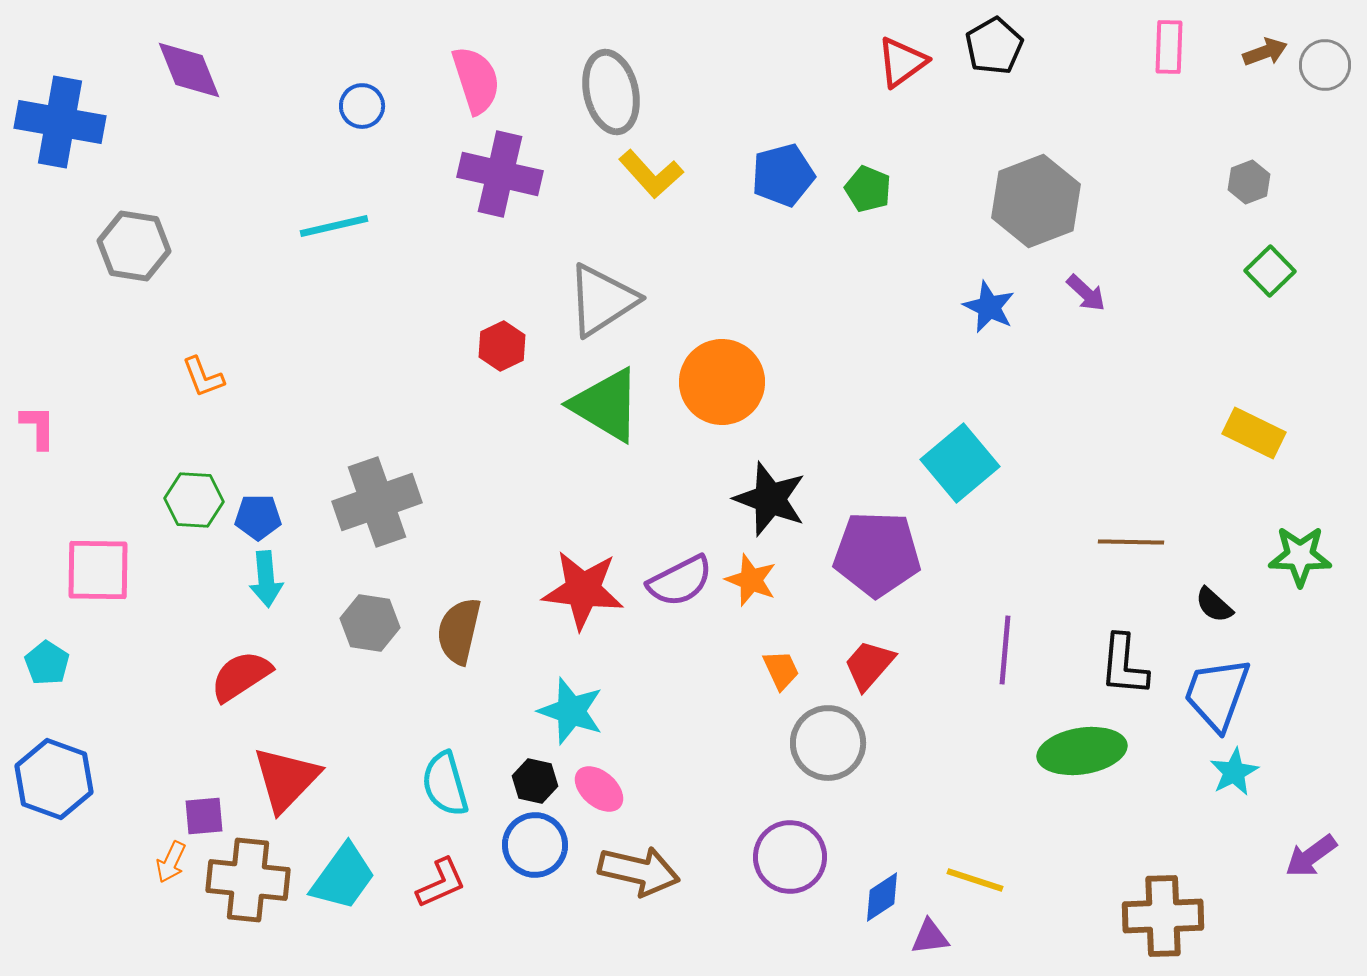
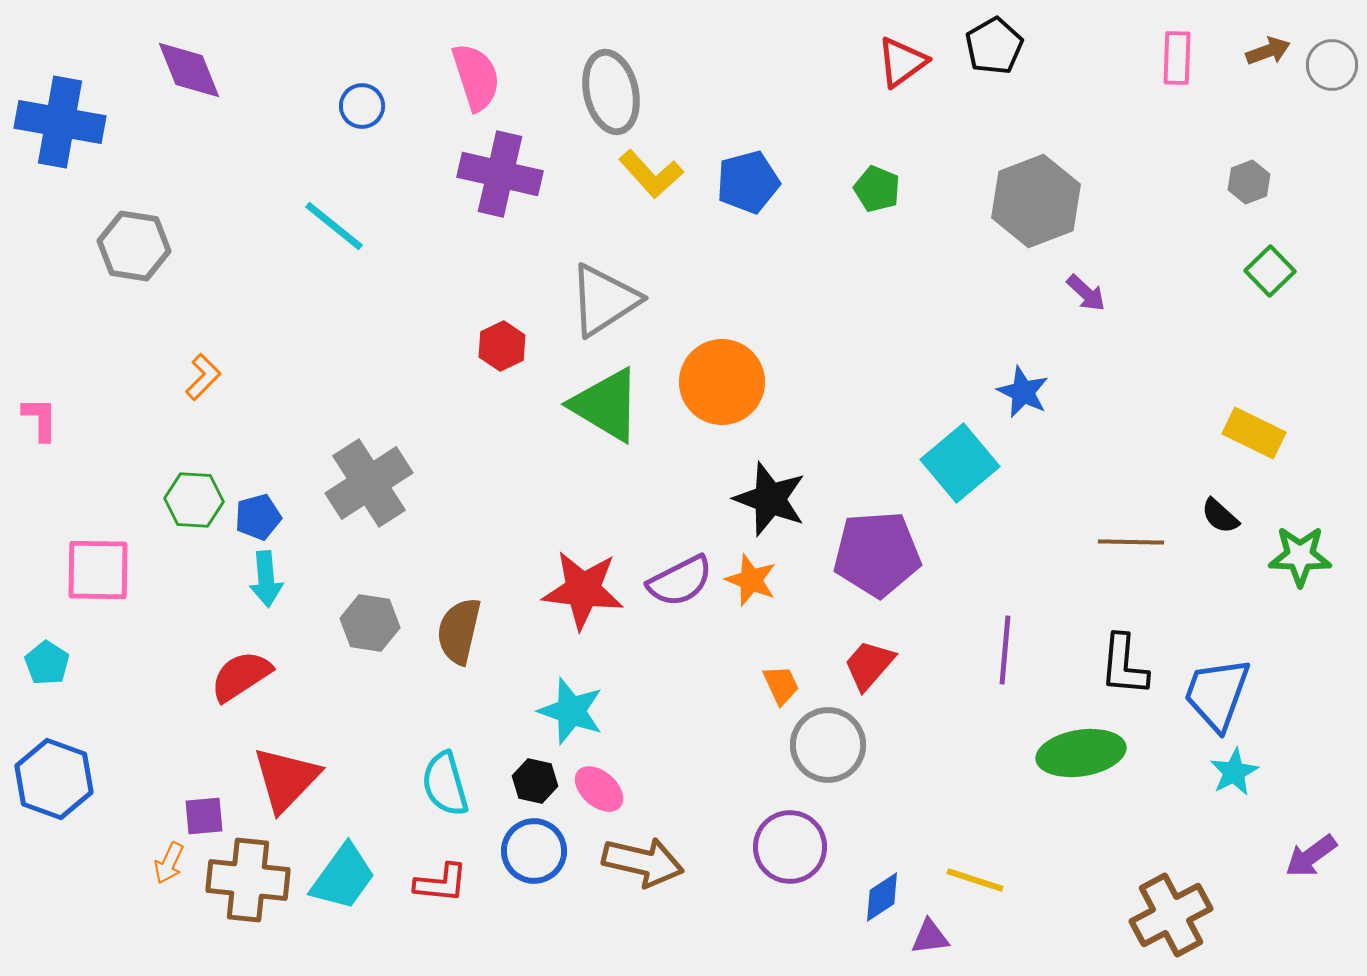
pink rectangle at (1169, 47): moved 8 px right, 11 px down
brown arrow at (1265, 52): moved 3 px right, 1 px up
gray circle at (1325, 65): moved 7 px right
pink semicircle at (476, 80): moved 3 px up
blue pentagon at (783, 175): moved 35 px left, 7 px down
green pentagon at (868, 189): moved 9 px right
cyan line at (334, 226): rotated 52 degrees clockwise
gray triangle at (602, 300): moved 2 px right
blue star at (989, 307): moved 34 px right, 85 px down
orange L-shape at (203, 377): rotated 114 degrees counterclockwise
pink L-shape at (38, 427): moved 2 px right, 8 px up
gray cross at (377, 502): moved 8 px left, 19 px up; rotated 14 degrees counterclockwise
blue pentagon at (258, 517): rotated 15 degrees counterclockwise
purple pentagon at (877, 554): rotated 6 degrees counterclockwise
black semicircle at (1214, 605): moved 6 px right, 89 px up
orange trapezoid at (781, 670): moved 15 px down
gray circle at (828, 743): moved 2 px down
green ellipse at (1082, 751): moved 1 px left, 2 px down
blue circle at (535, 845): moved 1 px left, 6 px down
purple circle at (790, 857): moved 10 px up
orange arrow at (171, 862): moved 2 px left, 1 px down
brown arrow at (639, 871): moved 4 px right, 9 px up
red L-shape at (441, 883): rotated 30 degrees clockwise
brown cross at (1163, 916): moved 8 px right, 1 px up; rotated 26 degrees counterclockwise
